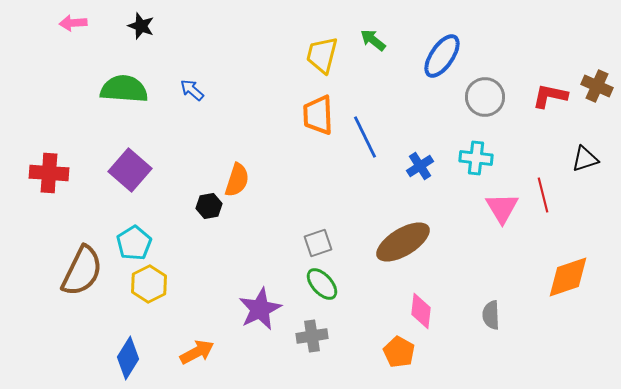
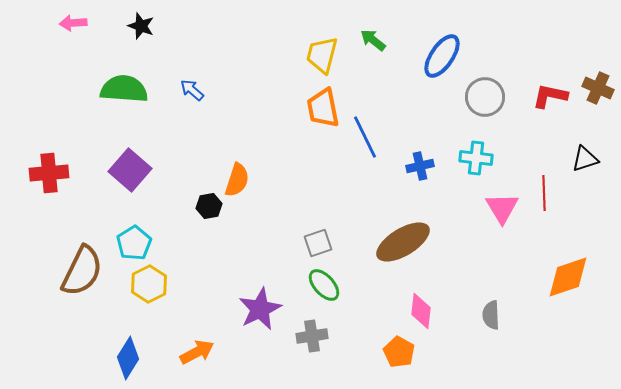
brown cross: moved 1 px right, 2 px down
orange trapezoid: moved 5 px right, 7 px up; rotated 9 degrees counterclockwise
blue cross: rotated 20 degrees clockwise
red cross: rotated 9 degrees counterclockwise
red line: moved 1 px right, 2 px up; rotated 12 degrees clockwise
green ellipse: moved 2 px right, 1 px down
